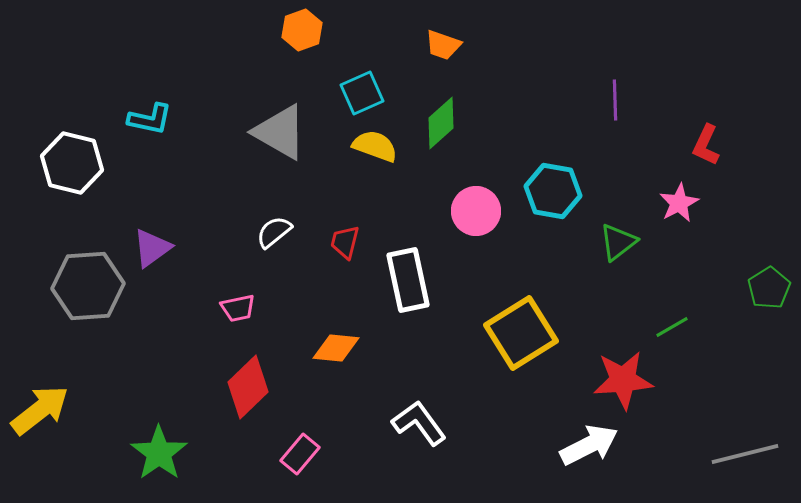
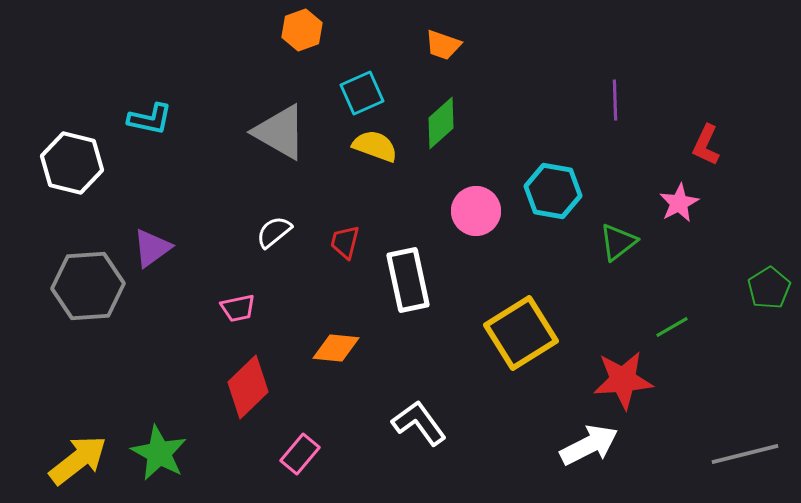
yellow arrow: moved 38 px right, 50 px down
green star: rotated 8 degrees counterclockwise
